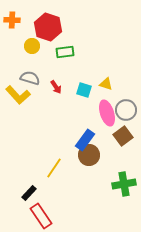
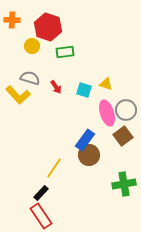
black rectangle: moved 12 px right
